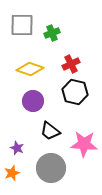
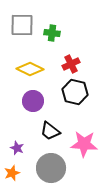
green cross: rotated 28 degrees clockwise
yellow diamond: rotated 8 degrees clockwise
